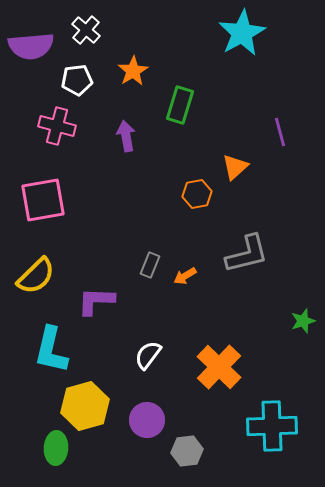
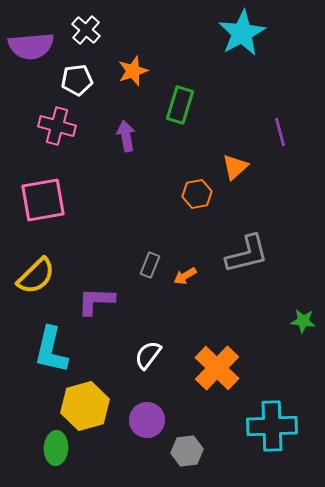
orange star: rotated 12 degrees clockwise
green star: rotated 25 degrees clockwise
orange cross: moved 2 px left, 1 px down
